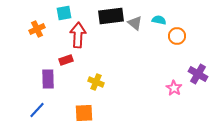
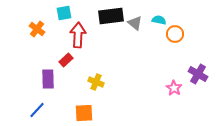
orange cross: rotated 28 degrees counterclockwise
orange circle: moved 2 px left, 2 px up
red rectangle: rotated 24 degrees counterclockwise
